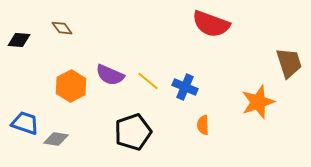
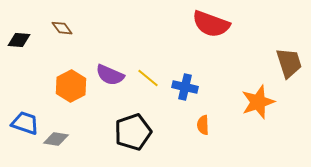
yellow line: moved 3 px up
blue cross: rotated 10 degrees counterclockwise
